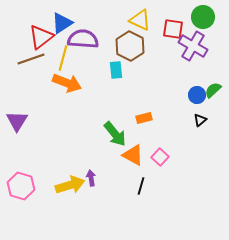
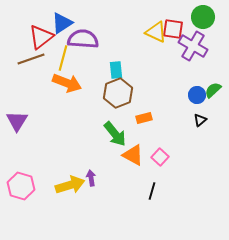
yellow triangle: moved 16 px right, 12 px down
brown hexagon: moved 12 px left, 47 px down; rotated 12 degrees clockwise
black line: moved 11 px right, 5 px down
